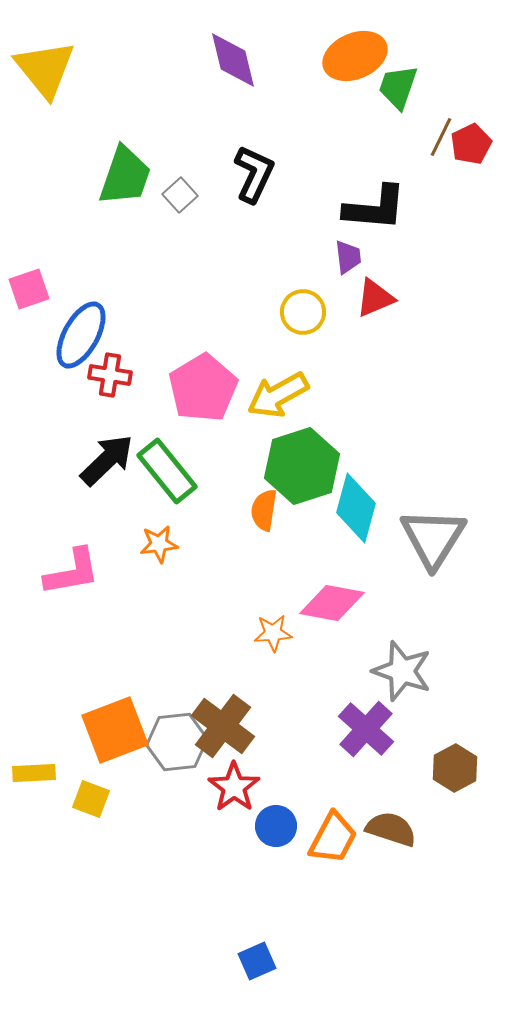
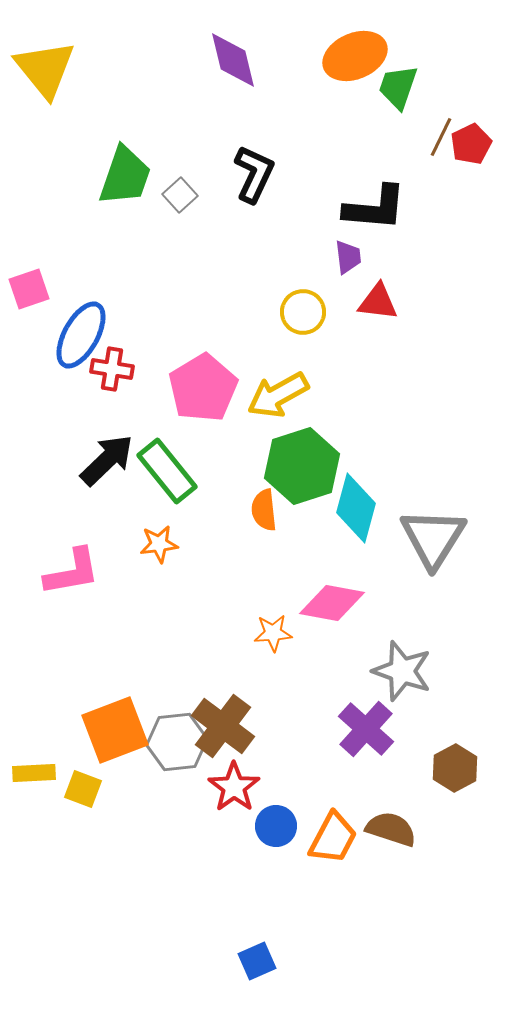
red triangle at (375, 298): moved 3 px right, 4 px down; rotated 30 degrees clockwise
red cross at (110, 375): moved 2 px right, 6 px up
orange semicircle at (264, 510): rotated 15 degrees counterclockwise
yellow square at (91, 799): moved 8 px left, 10 px up
